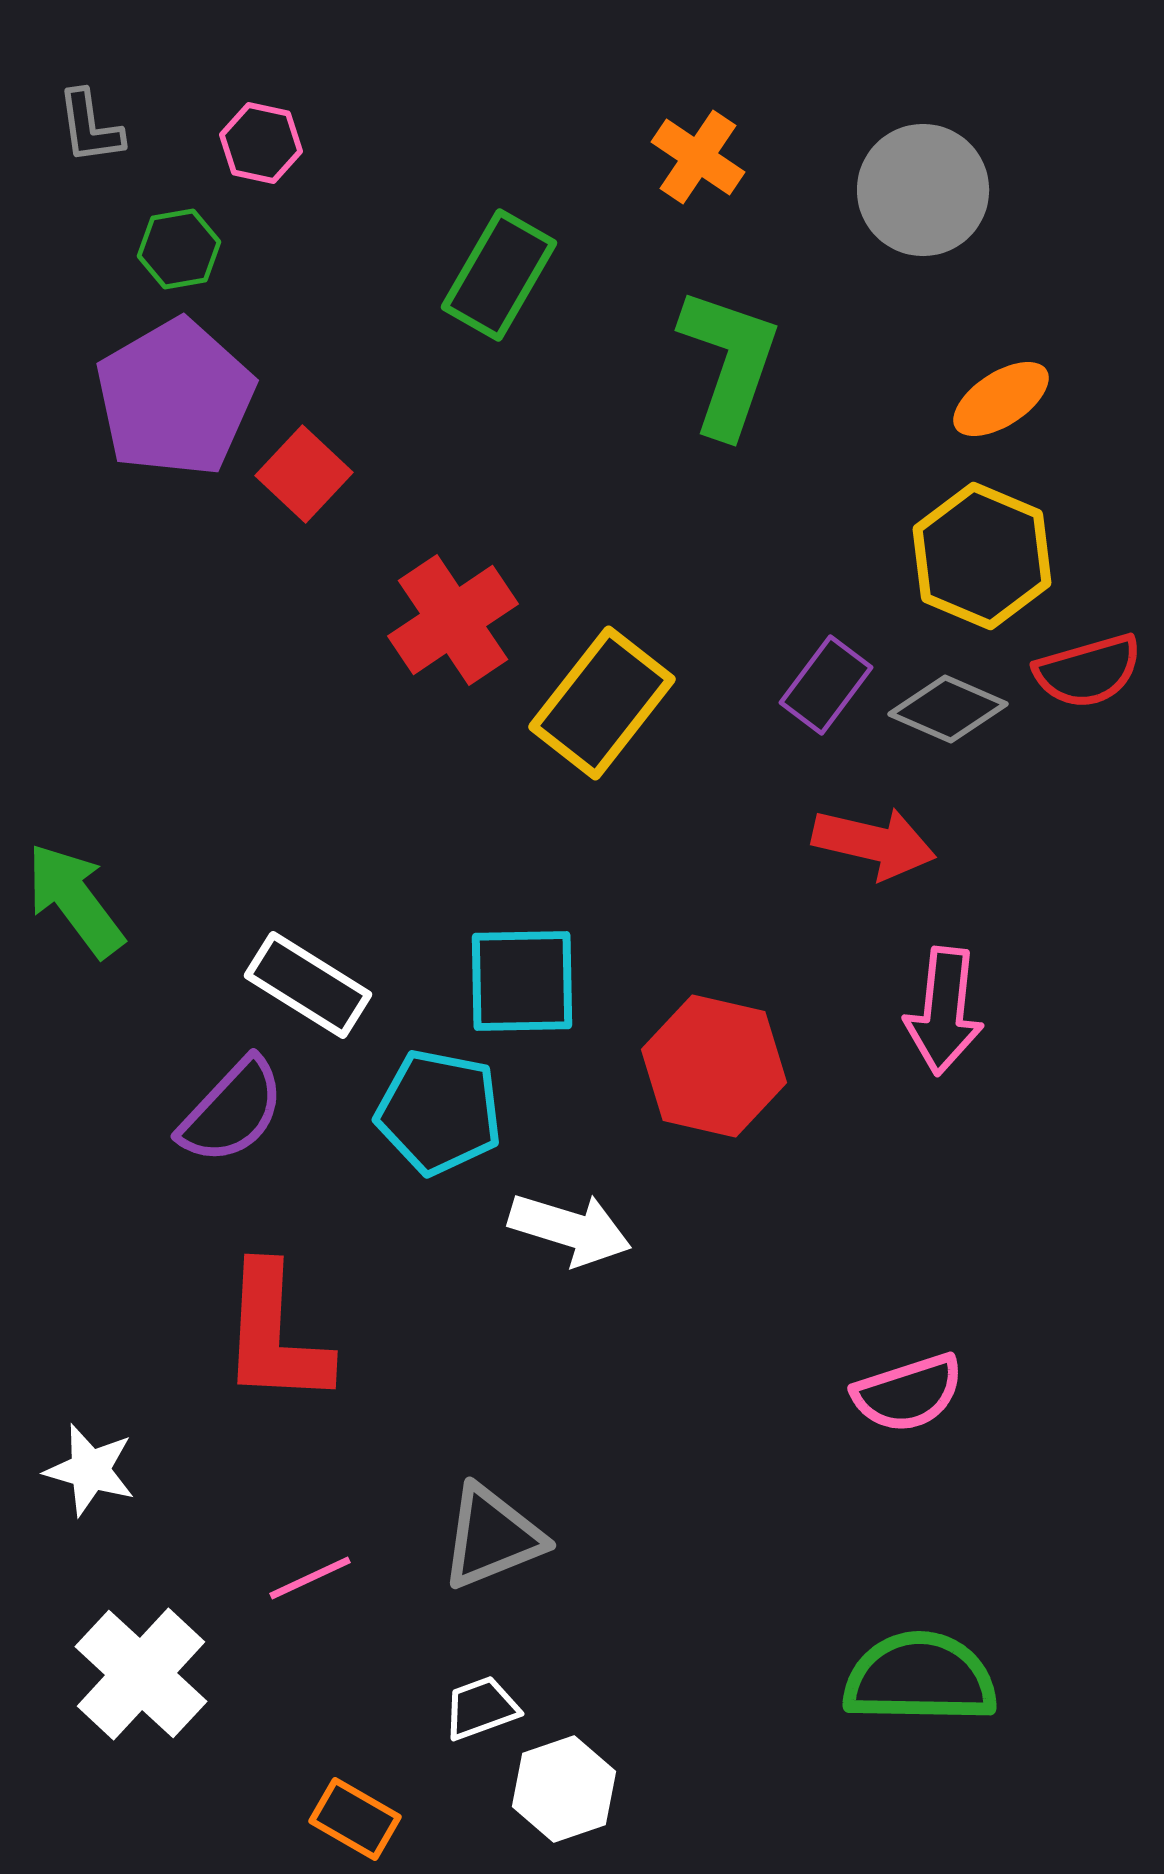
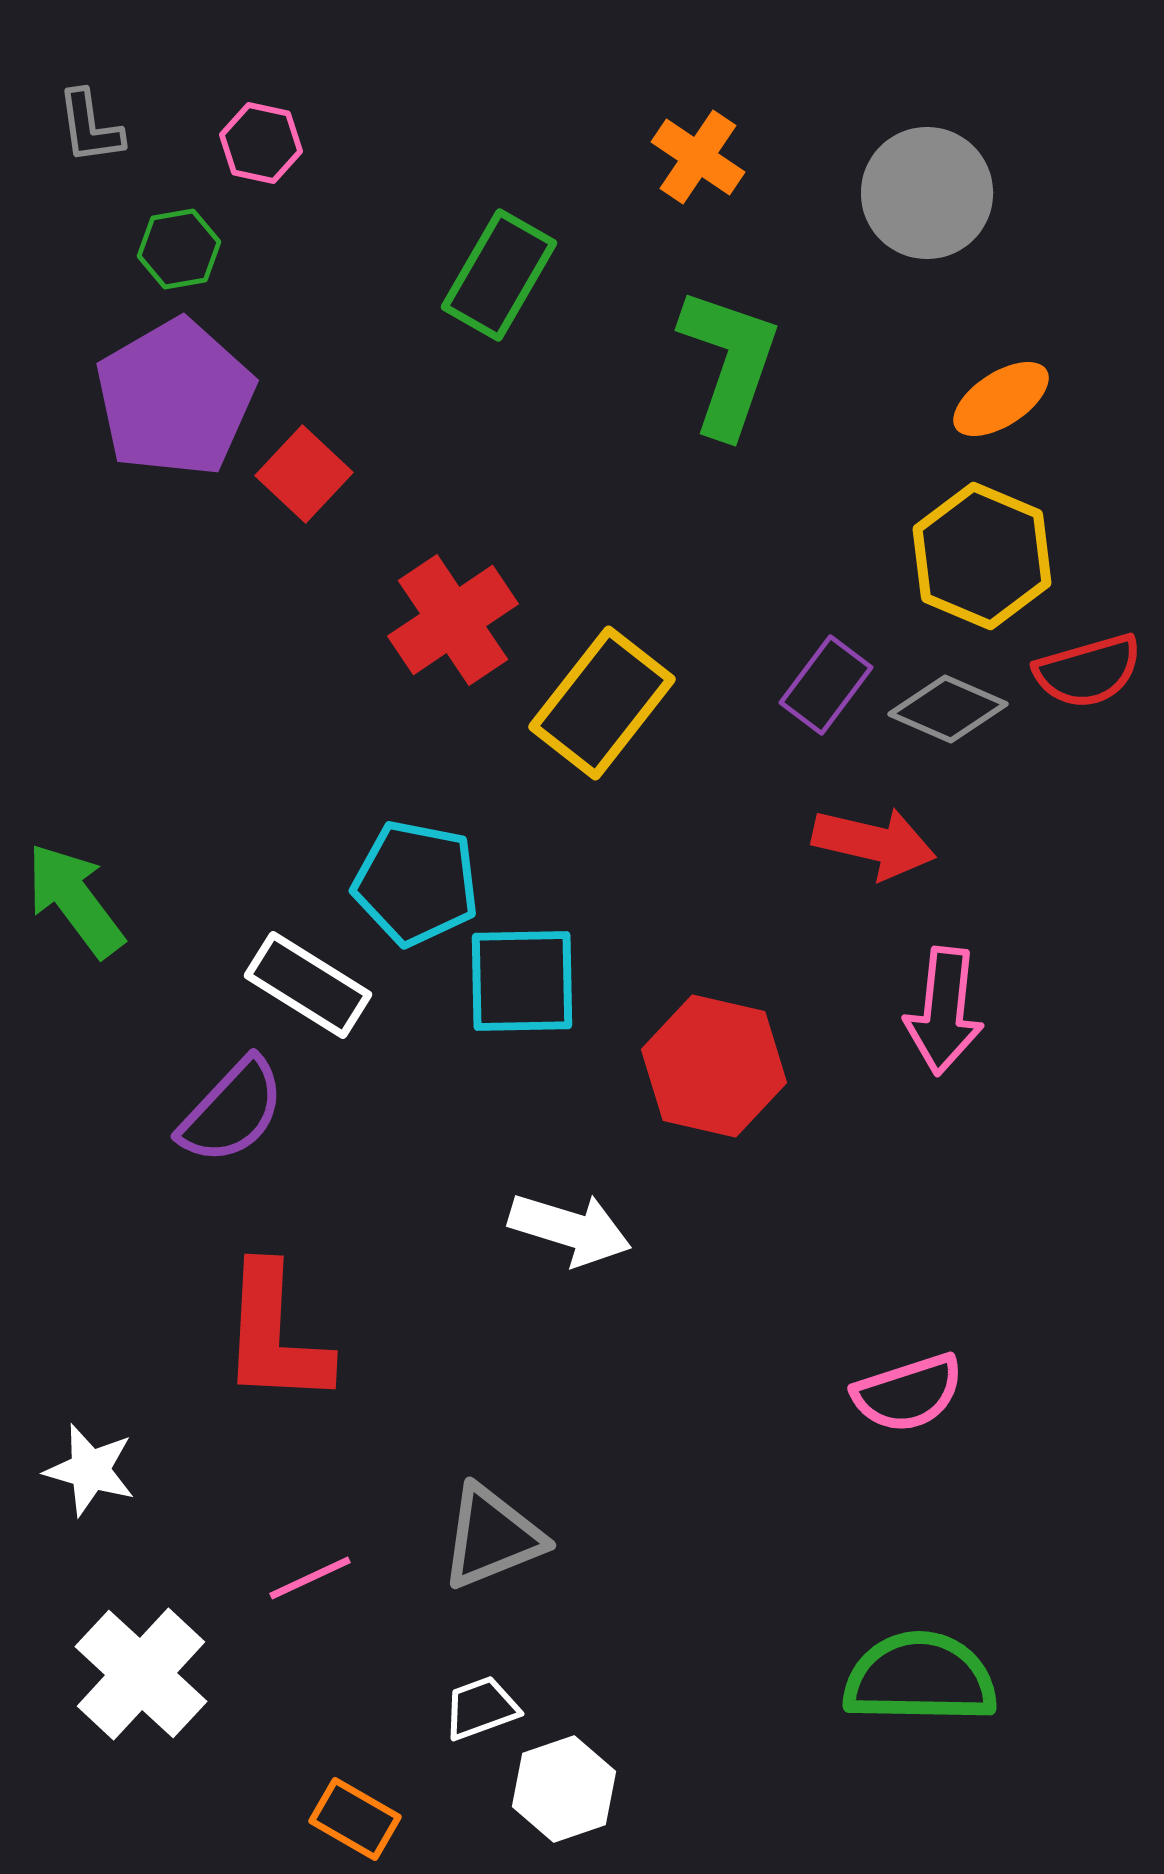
gray circle: moved 4 px right, 3 px down
cyan pentagon: moved 23 px left, 229 px up
